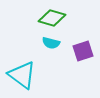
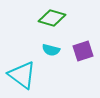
cyan semicircle: moved 7 px down
